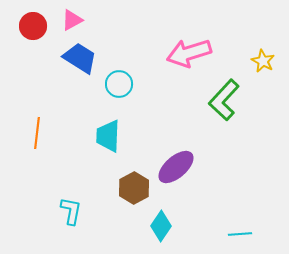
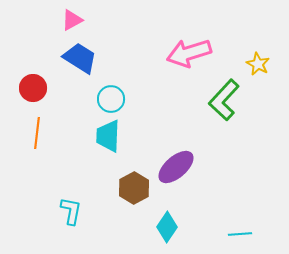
red circle: moved 62 px down
yellow star: moved 5 px left, 3 px down
cyan circle: moved 8 px left, 15 px down
cyan diamond: moved 6 px right, 1 px down
